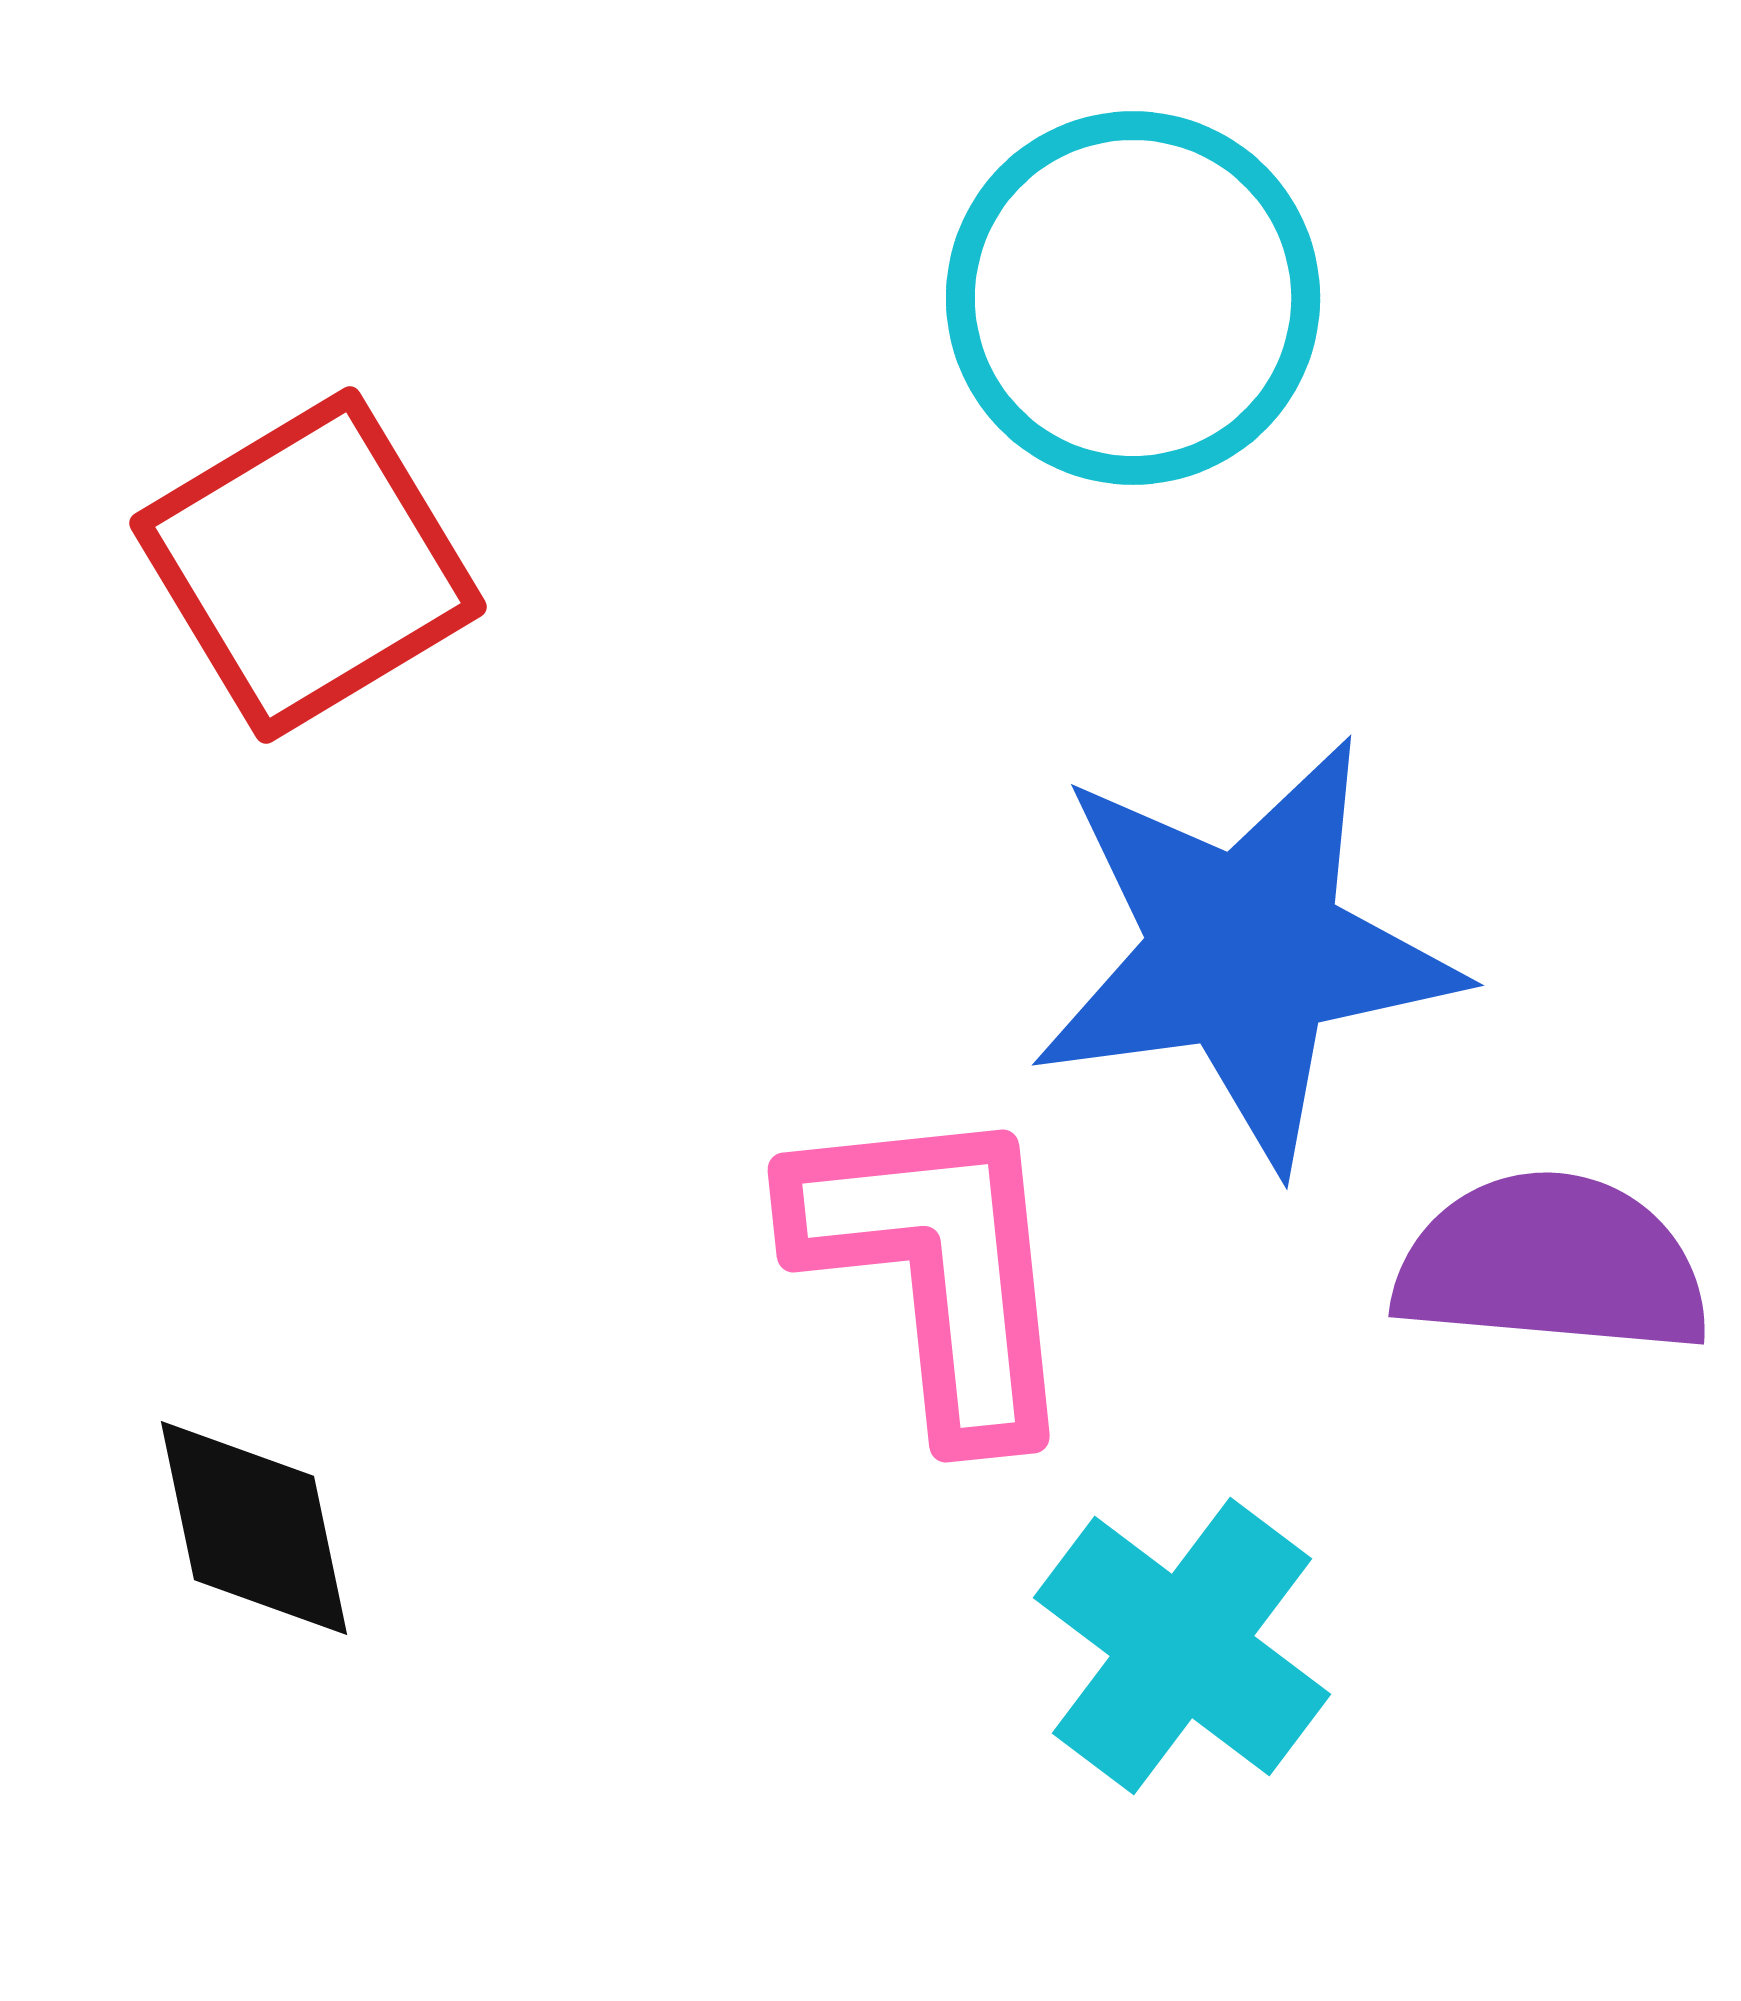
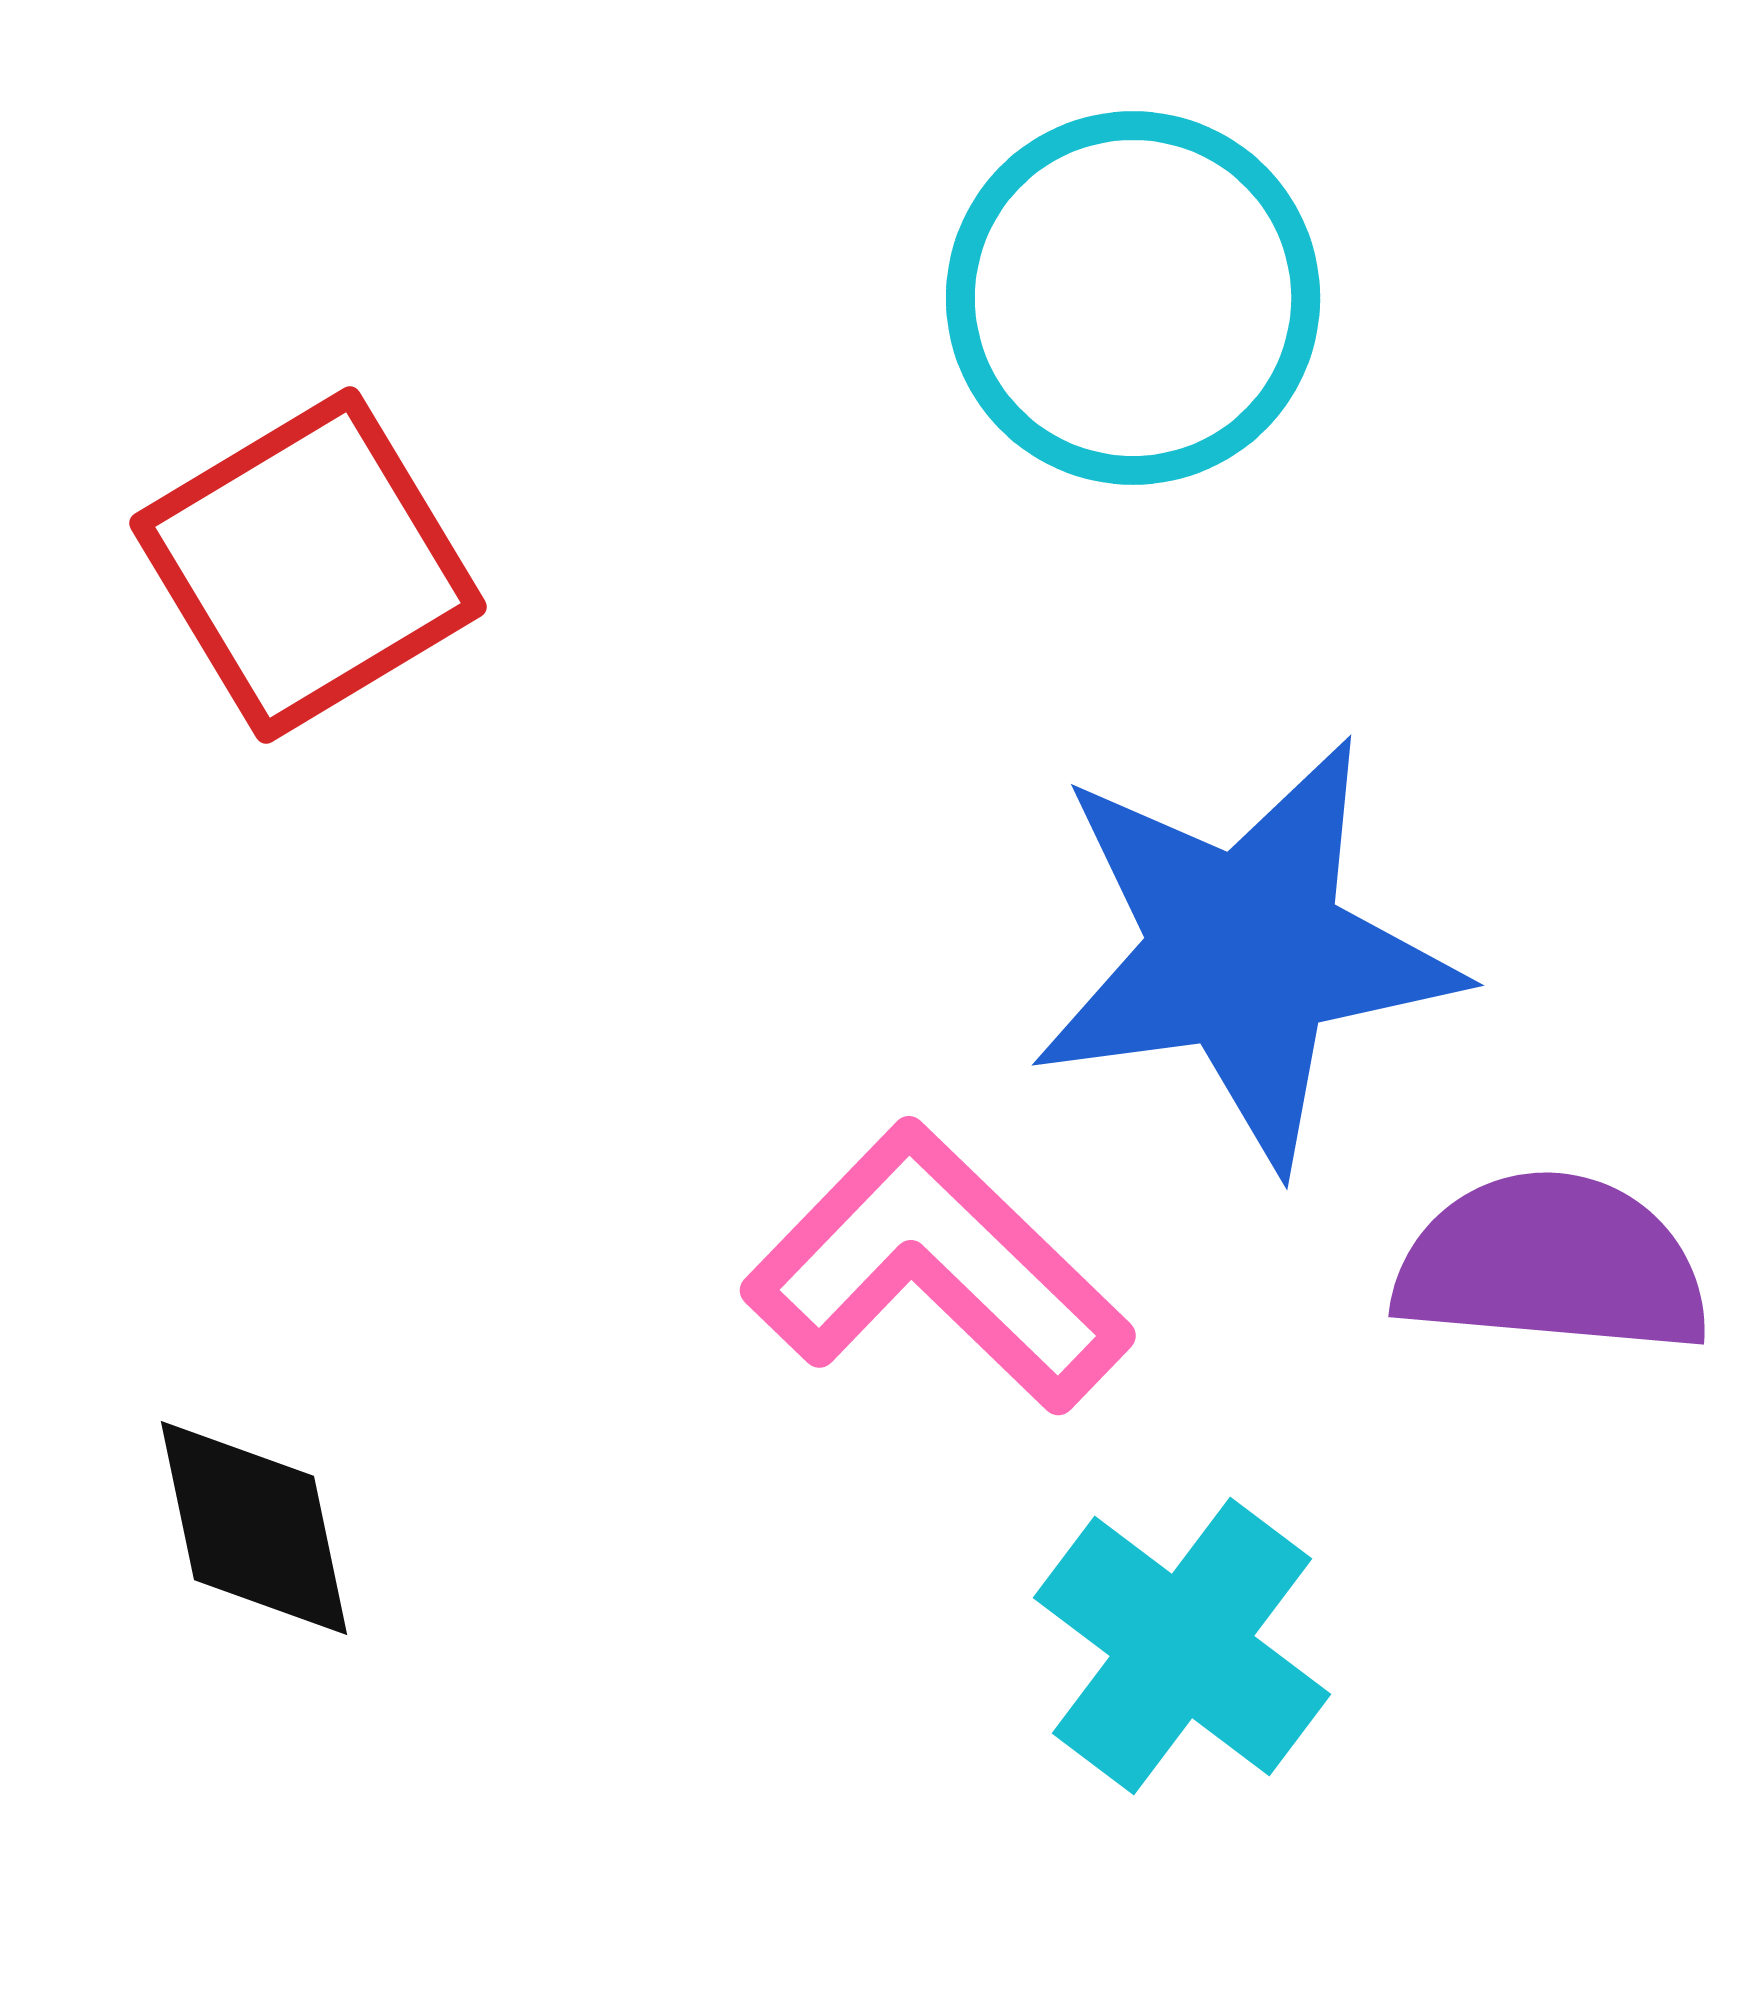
pink L-shape: rotated 40 degrees counterclockwise
